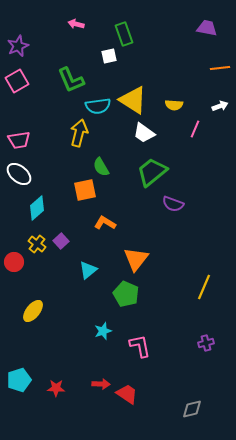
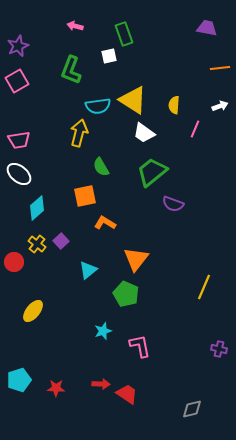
pink arrow: moved 1 px left, 2 px down
green L-shape: moved 10 px up; rotated 44 degrees clockwise
yellow semicircle: rotated 90 degrees clockwise
orange square: moved 6 px down
purple cross: moved 13 px right, 6 px down; rotated 28 degrees clockwise
